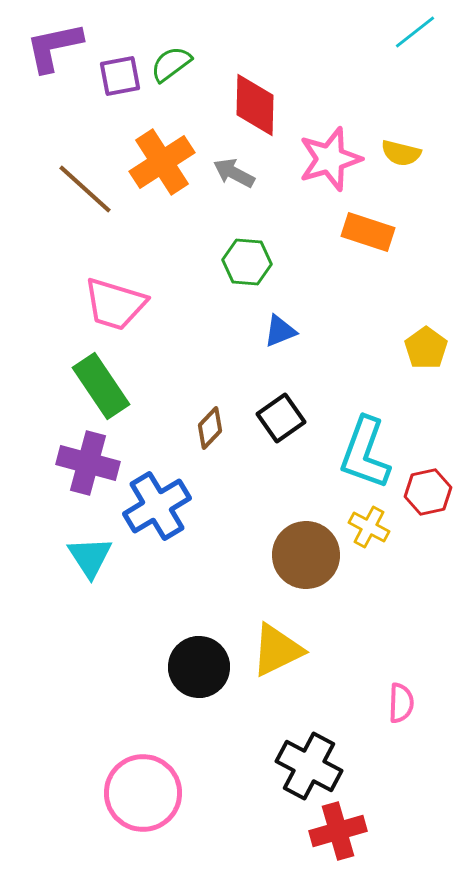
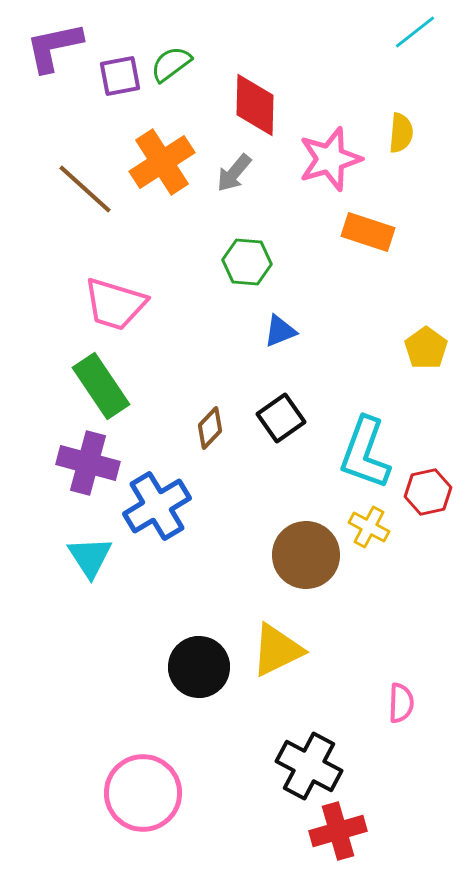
yellow semicircle: moved 20 px up; rotated 99 degrees counterclockwise
gray arrow: rotated 78 degrees counterclockwise
